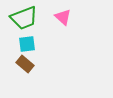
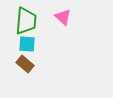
green trapezoid: moved 2 px right, 3 px down; rotated 64 degrees counterclockwise
cyan square: rotated 12 degrees clockwise
